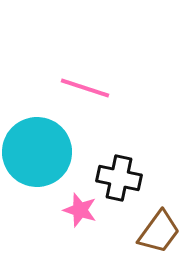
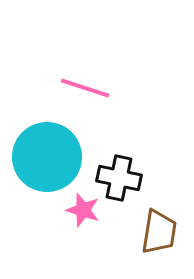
cyan circle: moved 10 px right, 5 px down
pink star: moved 3 px right
brown trapezoid: rotated 27 degrees counterclockwise
